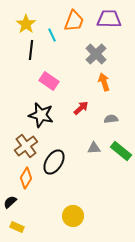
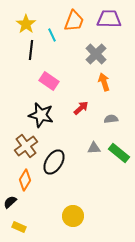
green rectangle: moved 2 px left, 2 px down
orange diamond: moved 1 px left, 2 px down
yellow rectangle: moved 2 px right
